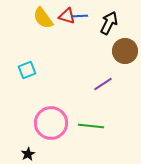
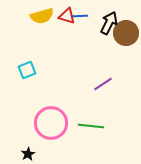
yellow semicircle: moved 1 px left, 2 px up; rotated 70 degrees counterclockwise
brown circle: moved 1 px right, 18 px up
